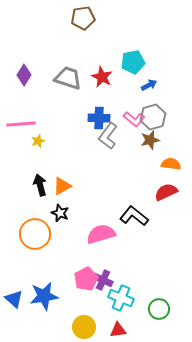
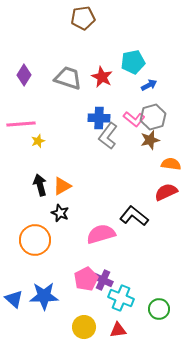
orange circle: moved 6 px down
blue star: rotated 8 degrees clockwise
